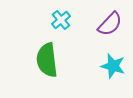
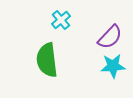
purple semicircle: moved 13 px down
cyan star: rotated 20 degrees counterclockwise
